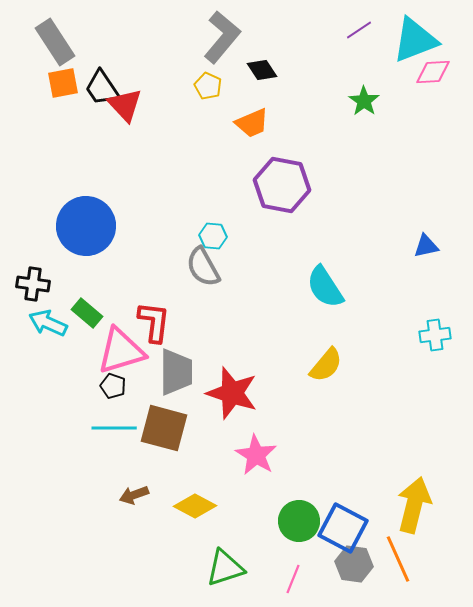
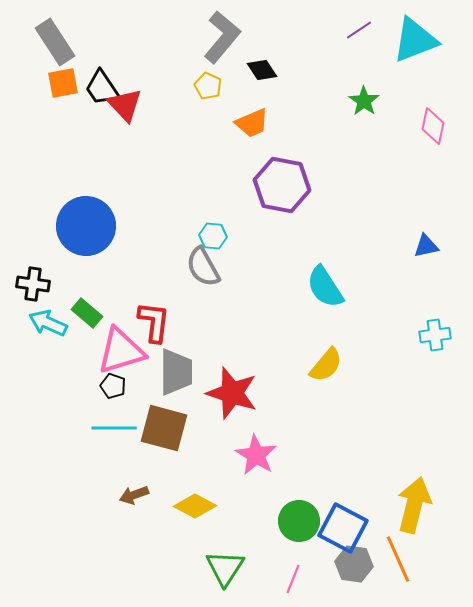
pink diamond: moved 54 px down; rotated 75 degrees counterclockwise
green triangle: rotated 39 degrees counterclockwise
